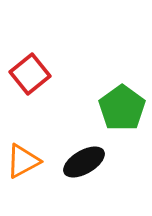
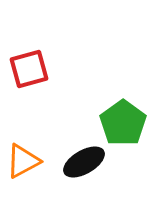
red square: moved 1 px left, 5 px up; rotated 24 degrees clockwise
green pentagon: moved 1 px right, 15 px down
